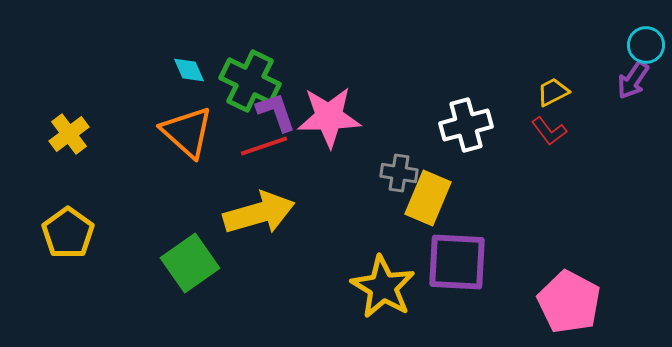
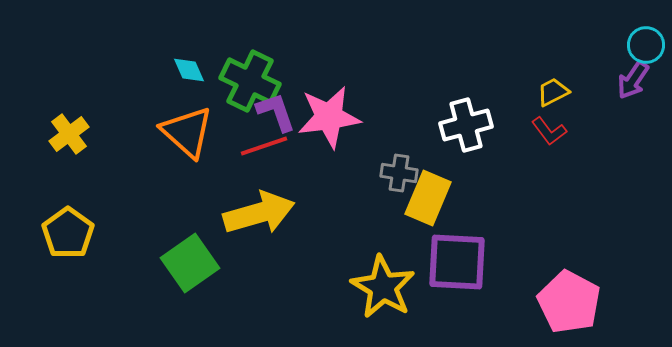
pink star: rotated 6 degrees counterclockwise
